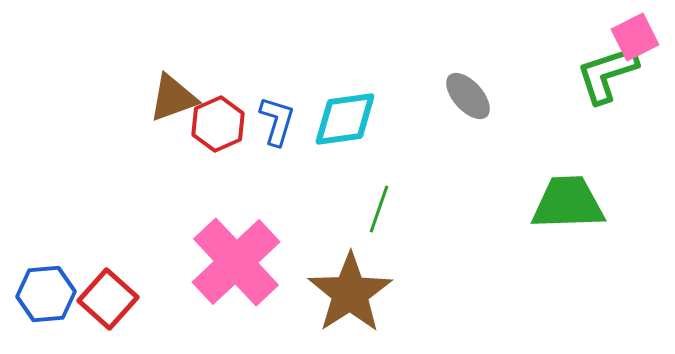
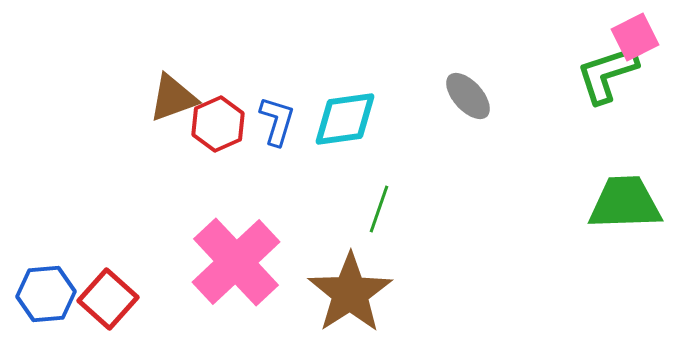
green trapezoid: moved 57 px right
